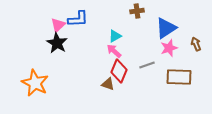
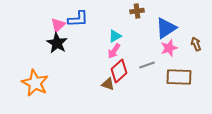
pink arrow: rotated 98 degrees counterclockwise
red diamond: rotated 25 degrees clockwise
